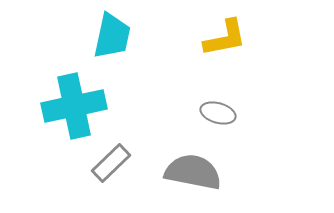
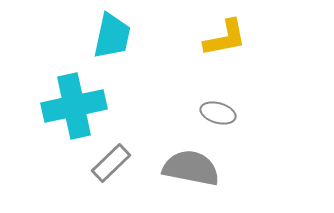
gray semicircle: moved 2 px left, 4 px up
